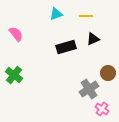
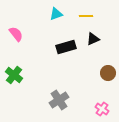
gray cross: moved 30 px left, 11 px down
